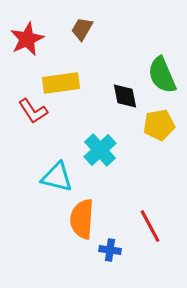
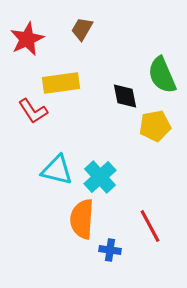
yellow pentagon: moved 4 px left, 1 px down
cyan cross: moved 27 px down
cyan triangle: moved 7 px up
